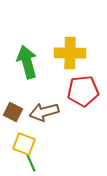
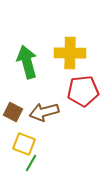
green line: rotated 54 degrees clockwise
